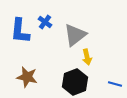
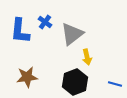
gray triangle: moved 3 px left, 1 px up
brown star: rotated 20 degrees counterclockwise
